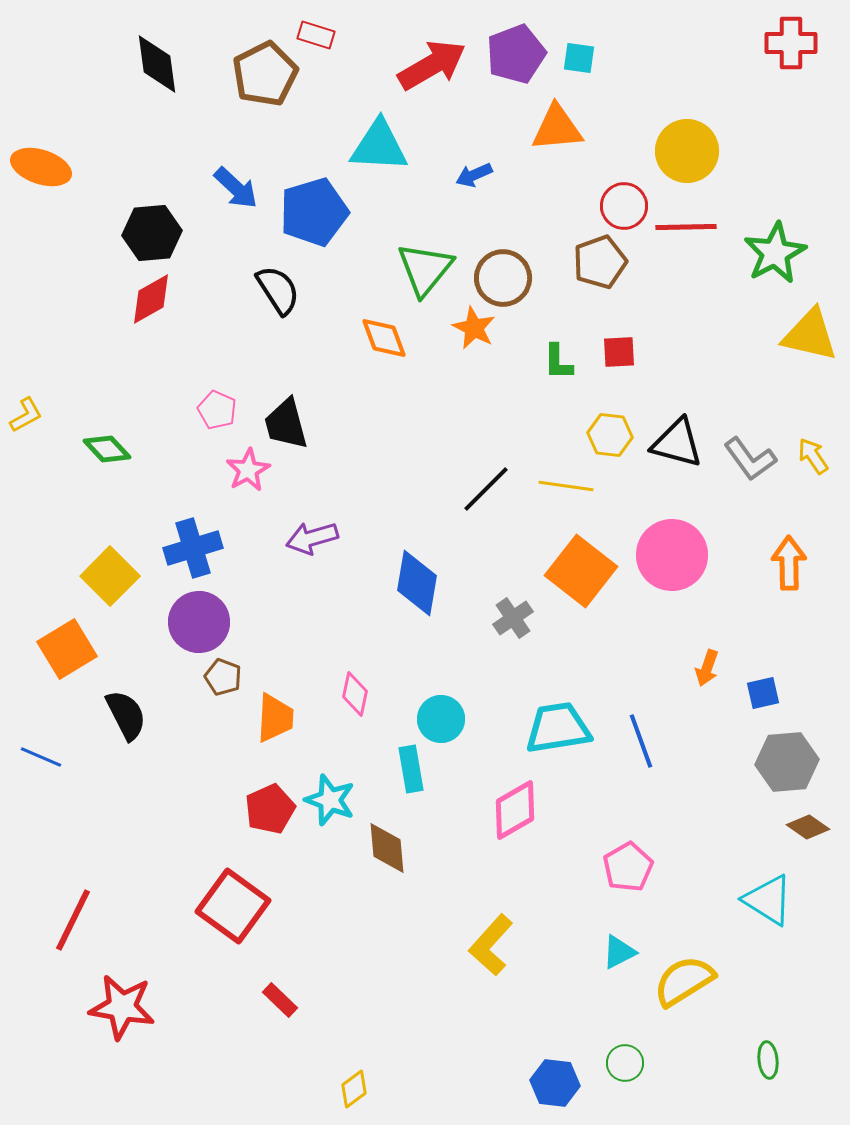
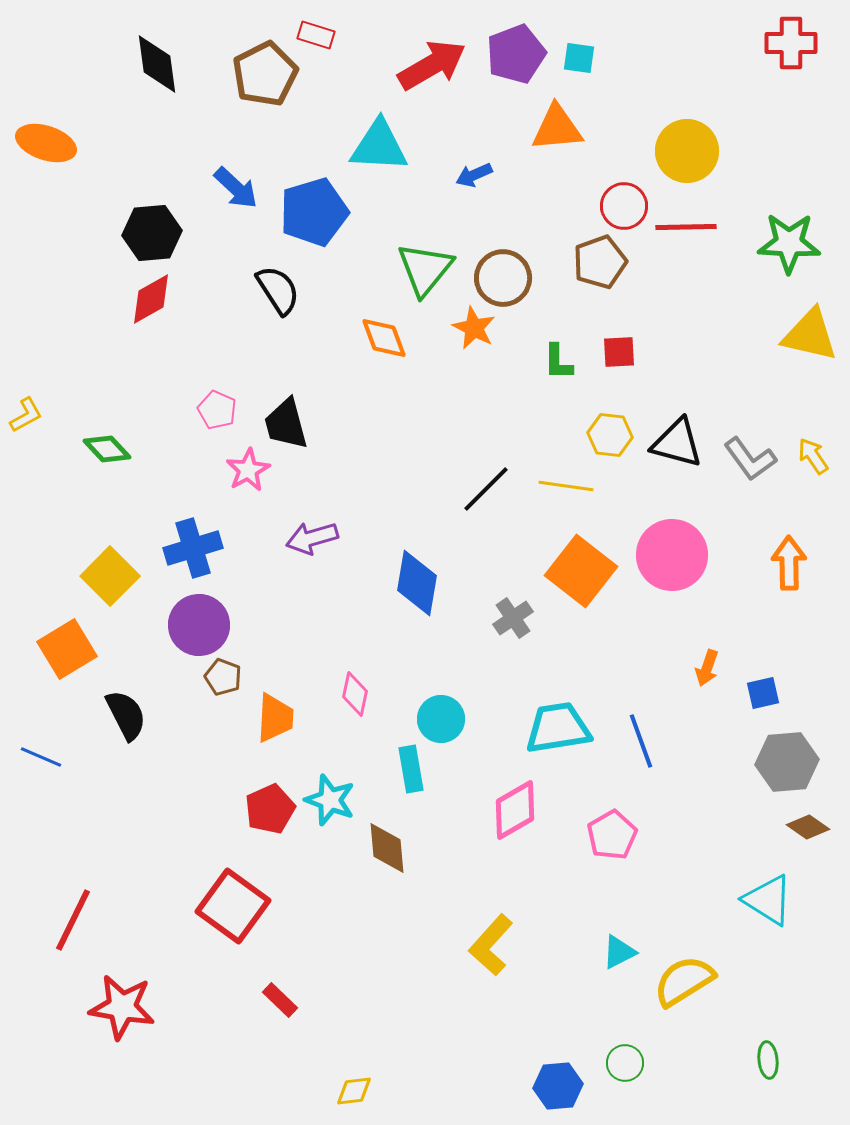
orange ellipse at (41, 167): moved 5 px right, 24 px up
green star at (775, 253): moved 14 px right, 10 px up; rotated 30 degrees clockwise
purple circle at (199, 622): moved 3 px down
pink pentagon at (628, 867): moved 16 px left, 32 px up
blue hexagon at (555, 1083): moved 3 px right, 3 px down; rotated 12 degrees counterclockwise
yellow diamond at (354, 1089): moved 2 px down; rotated 30 degrees clockwise
